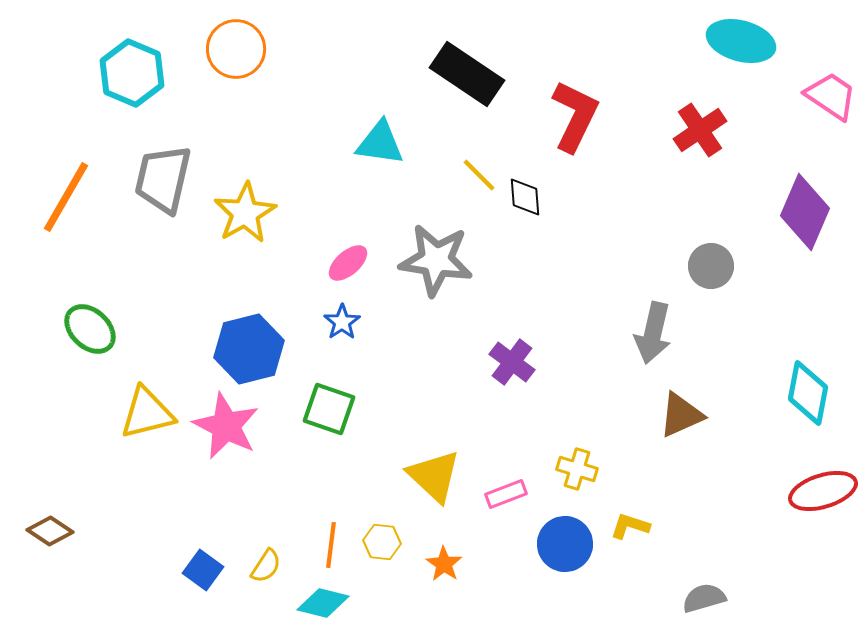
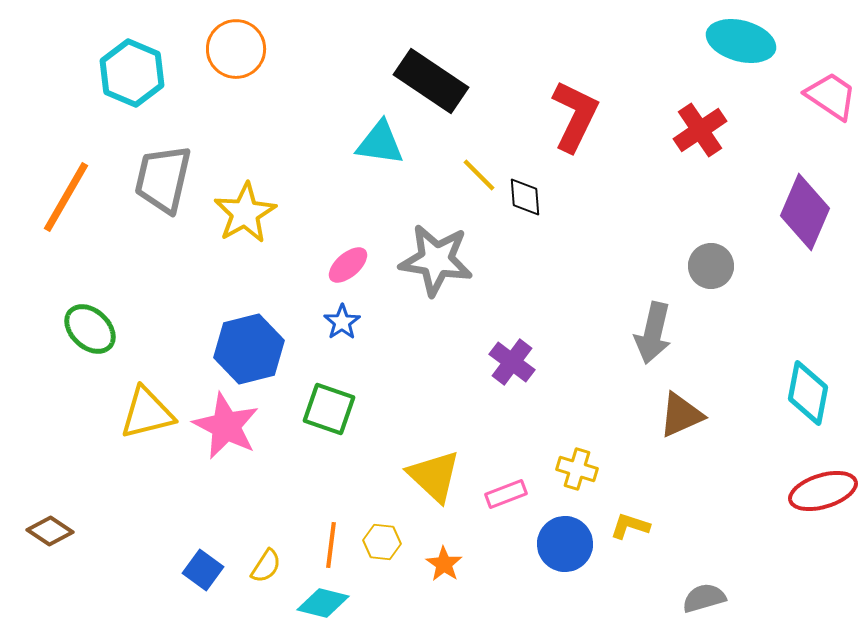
black rectangle at (467, 74): moved 36 px left, 7 px down
pink ellipse at (348, 263): moved 2 px down
